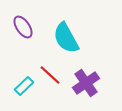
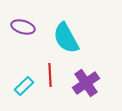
purple ellipse: rotated 40 degrees counterclockwise
red line: rotated 45 degrees clockwise
